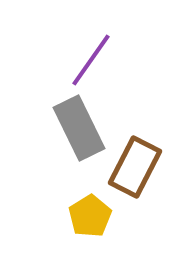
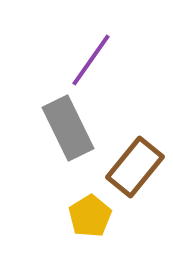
gray rectangle: moved 11 px left
brown rectangle: rotated 12 degrees clockwise
